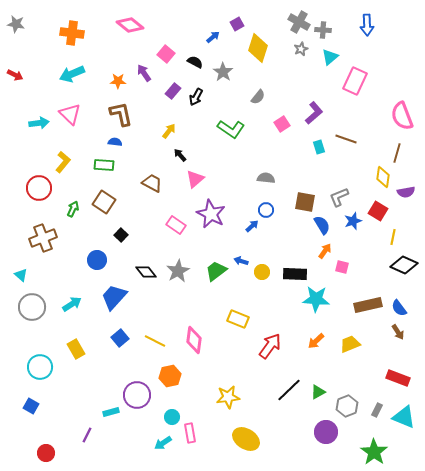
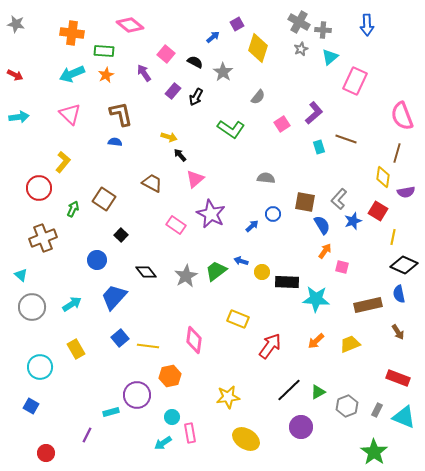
orange star at (118, 81): moved 12 px left, 6 px up; rotated 28 degrees counterclockwise
cyan arrow at (39, 123): moved 20 px left, 6 px up
yellow arrow at (169, 131): moved 6 px down; rotated 70 degrees clockwise
green rectangle at (104, 165): moved 114 px up
gray L-shape at (339, 197): moved 2 px down; rotated 25 degrees counterclockwise
brown square at (104, 202): moved 3 px up
blue circle at (266, 210): moved 7 px right, 4 px down
gray star at (178, 271): moved 8 px right, 5 px down
black rectangle at (295, 274): moved 8 px left, 8 px down
blue semicircle at (399, 308): moved 14 px up; rotated 24 degrees clockwise
yellow line at (155, 341): moved 7 px left, 5 px down; rotated 20 degrees counterclockwise
purple circle at (326, 432): moved 25 px left, 5 px up
